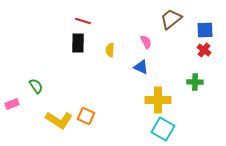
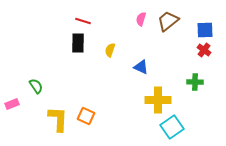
brown trapezoid: moved 3 px left, 2 px down
pink semicircle: moved 5 px left, 23 px up; rotated 136 degrees counterclockwise
yellow semicircle: rotated 16 degrees clockwise
yellow L-shape: moved 1 px left, 1 px up; rotated 120 degrees counterclockwise
cyan square: moved 9 px right, 2 px up; rotated 25 degrees clockwise
